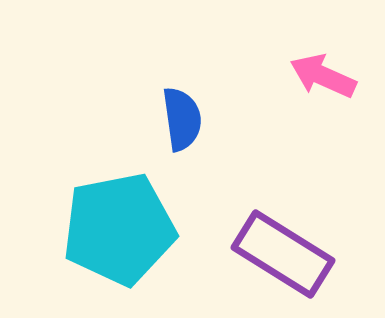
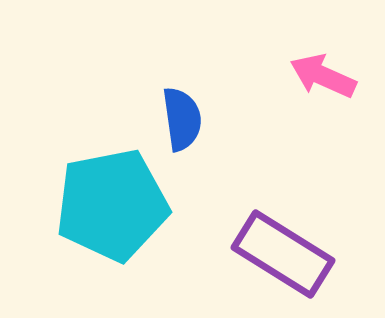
cyan pentagon: moved 7 px left, 24 px up
